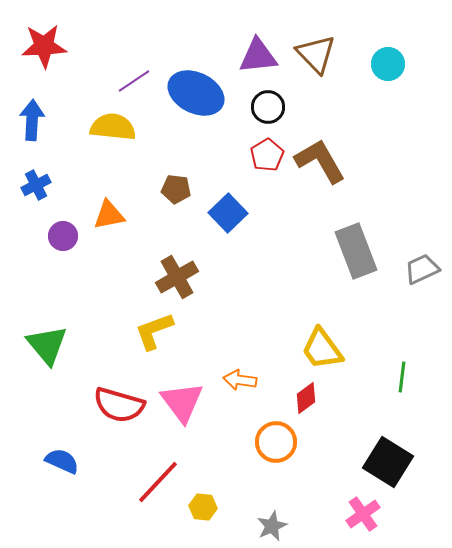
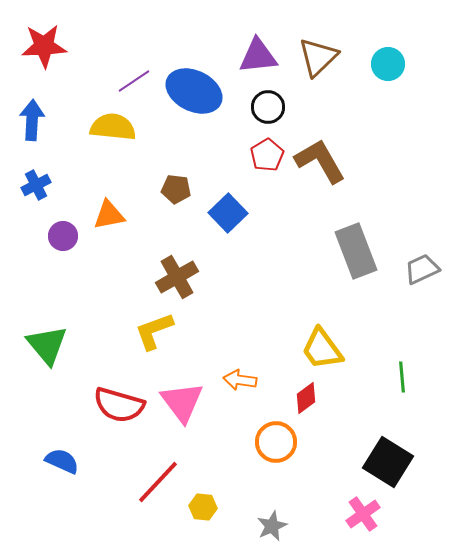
brown triangle: moved 2 px right, 3 px down; rotated 30 degrees clockwise
blue ellipse: moved 2 px left, 2 px up
green line: rotated 12 degrees counterclockwise
